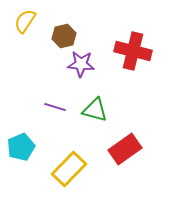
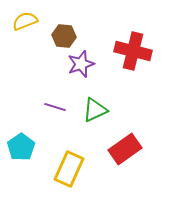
yellow semicircle: rotated 35 degrees clockwise
brown hexagon: rotated 20 degrees clockwise
purple star: rotated 24 degrees counterclockwise
green triangle: rotated 40 degrees counterclockwise
cyan pentagon: rotated 12 degrees counterclockwise
yellow rectangle: rotated 20 degrees counterclockwise
